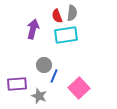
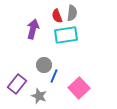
purple rectangle: rotated 48 degrees counterclockwise
